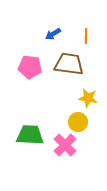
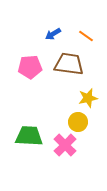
orange line: rotated 56 degrees counterclockwise
pink pentagon: rotated 10 degrees counterclockwise
yellow star: rotated 24 degrees counterclockwise
green trapezoid: moved 1 px left, 1 px down
